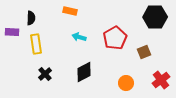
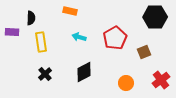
yellow rectangle: moved 5 px right, 2 px up
